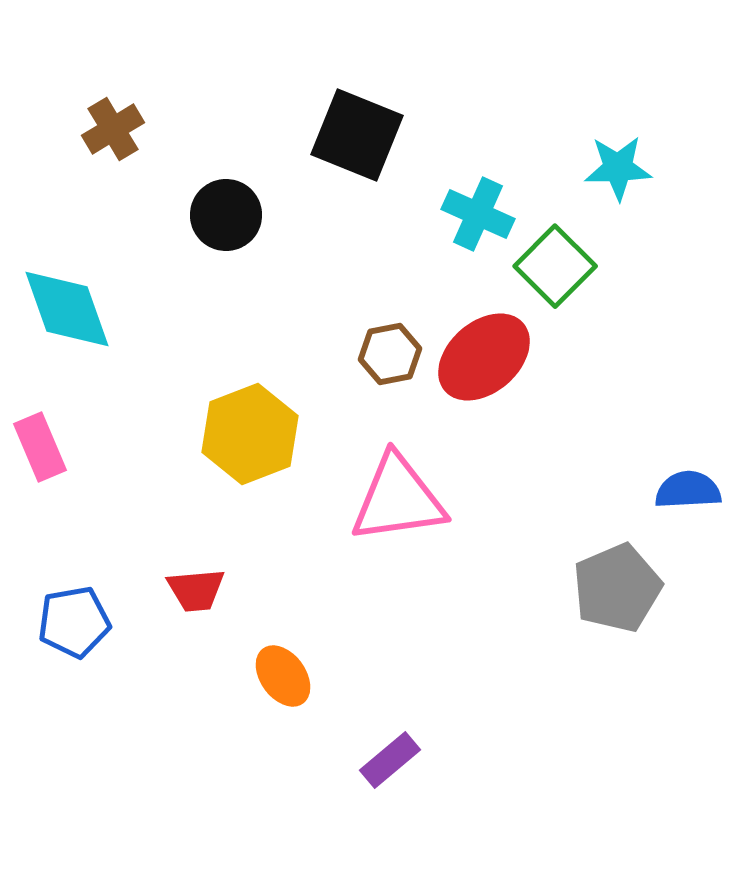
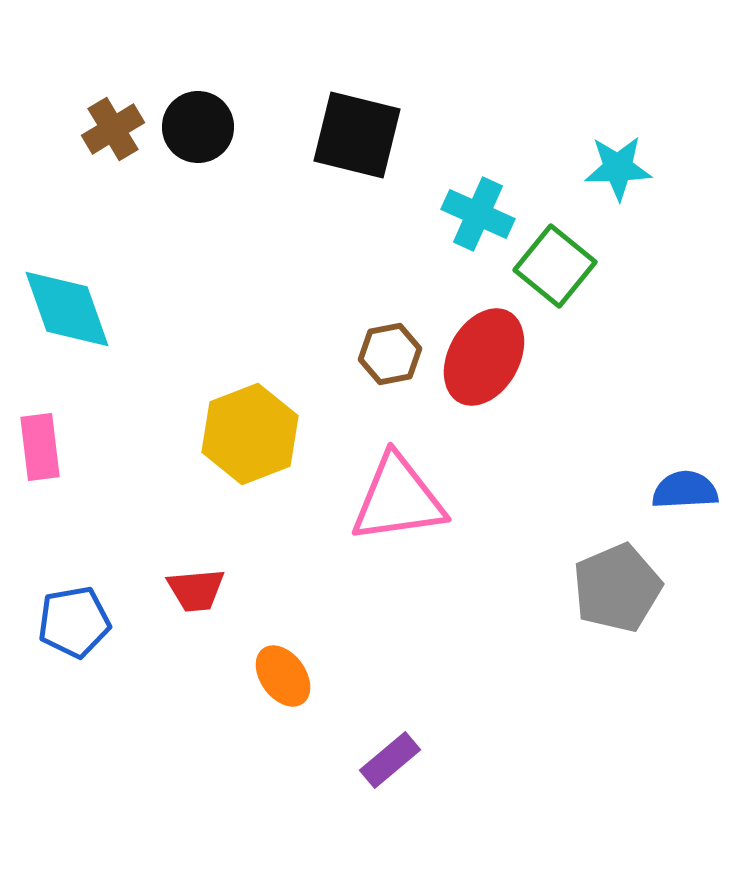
black square: rotated 8 degrees counterclockwise
black circle: moved 28 px left, 88 px up
green square: rotated 6 degrees counterclockwise
red ellipse: rotated 20 degrees counterclockwise
pink rectangle: rotated 16 degrees clockwise
blue semicircle: moved 3 px left
